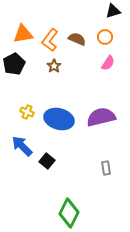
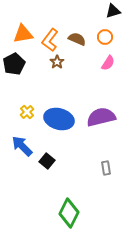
brown star: moved 3 px right, 4 px up
yellow cross: rotated 24 degrees clockwise
